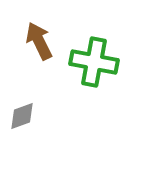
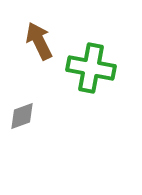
green cross: moved 3 px left, 6 px down
